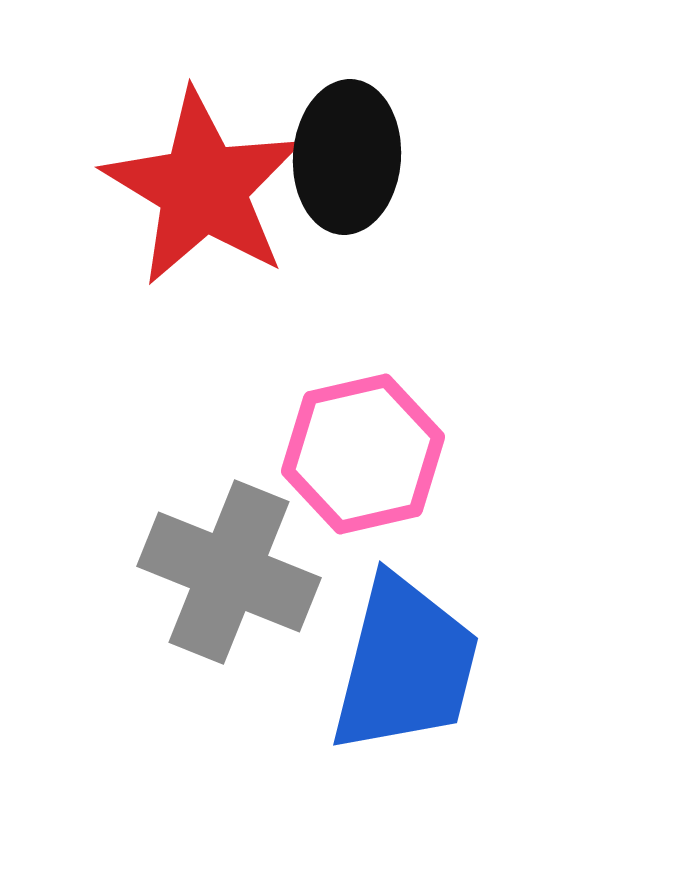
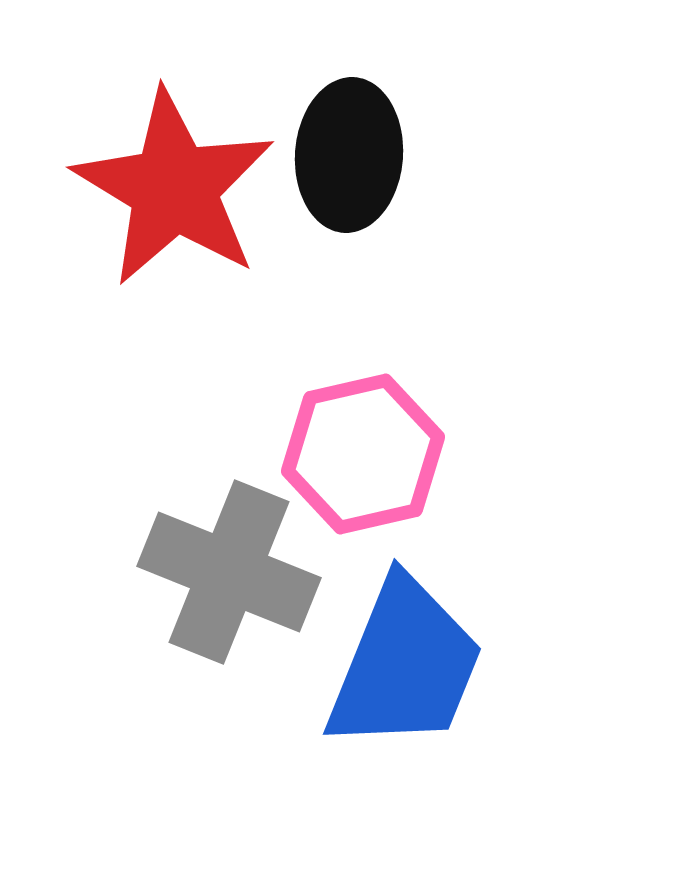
black ellipse: moved 2 px right, 2 px up
red star: moved 29 px left
blue trapezoid: rotated 8 degrees clockwise
